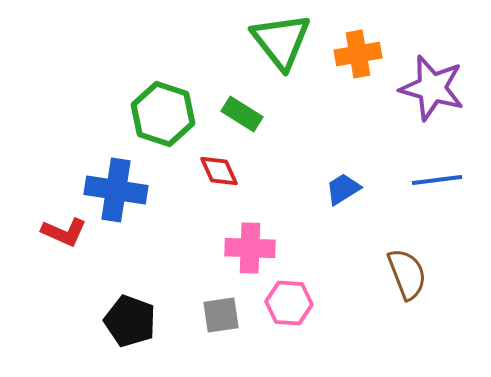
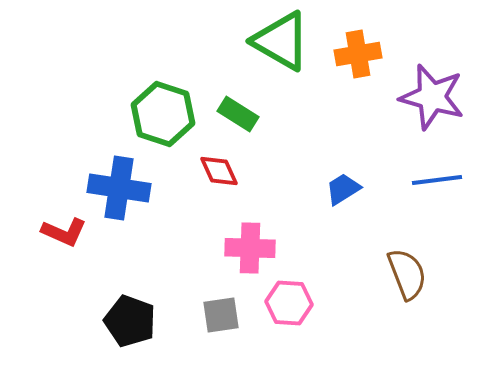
green triangle: rotated 22 degrees counterclockwise
purple star: moved 9 px down
green rectangle: moved 4 px left
blue cross: moved 3 px right, 2 px up
